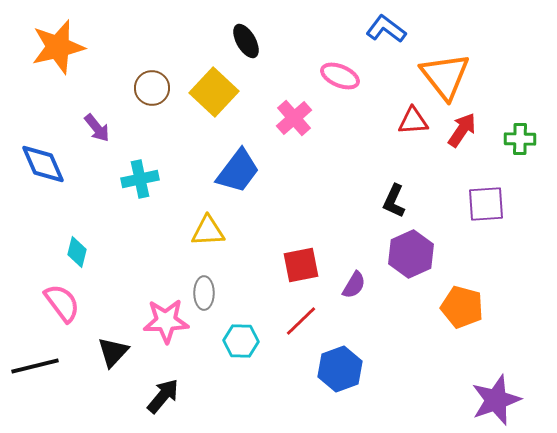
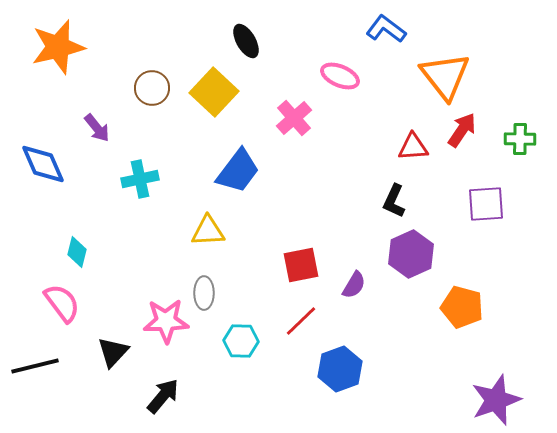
red triangle: moved 26 px down
